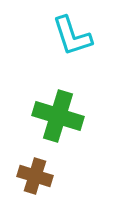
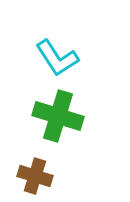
cyan L-shape: moved 15 px left, 22 px down; rotated 15 degrees counterclockwise
